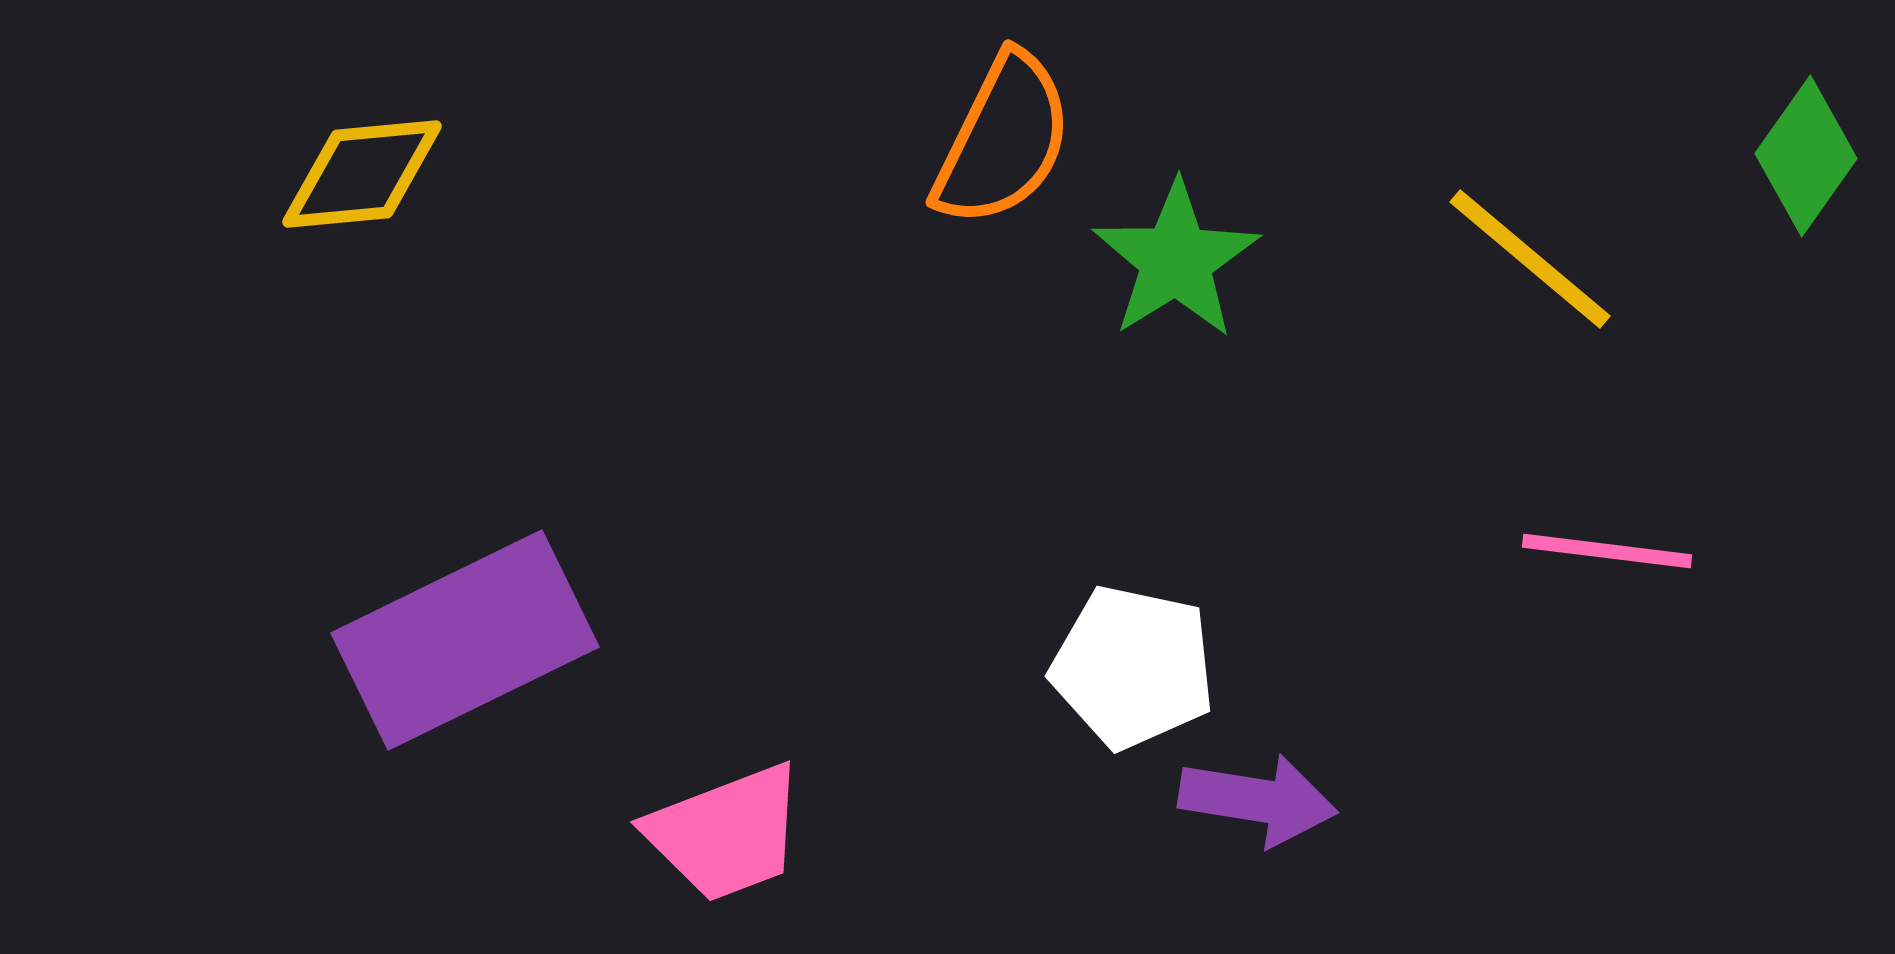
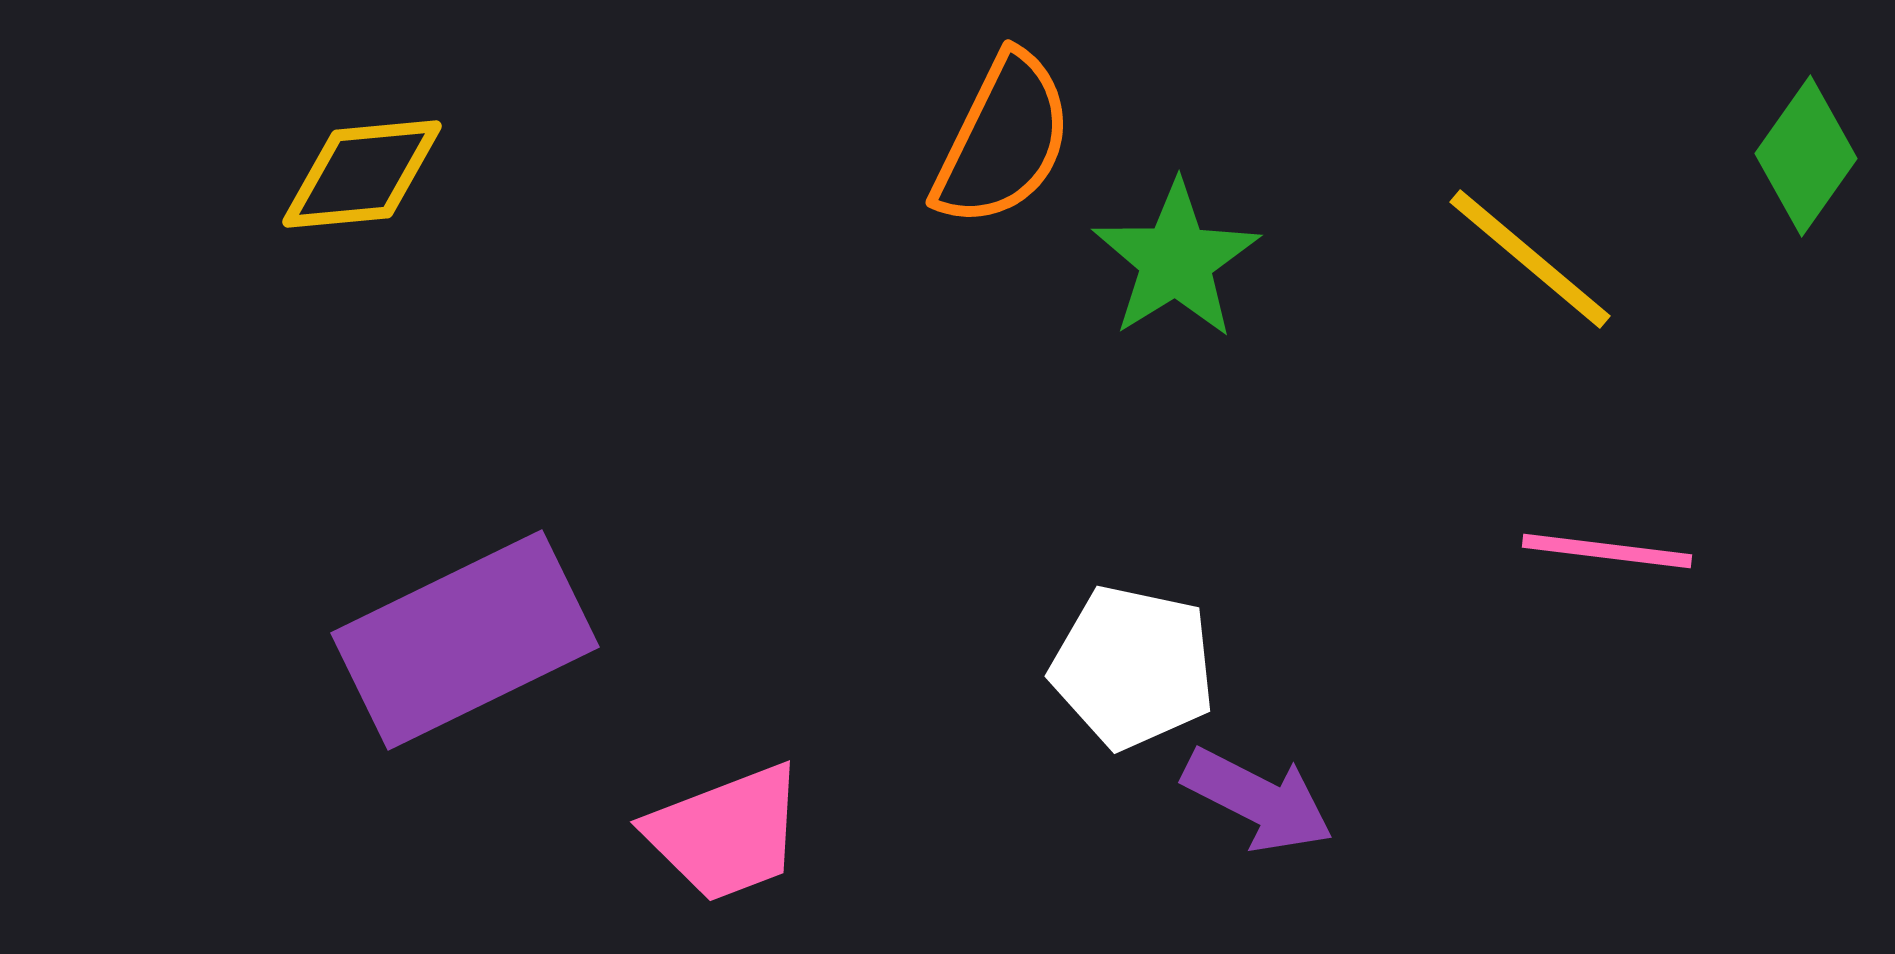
purple arrow: rotated 18 degrees clockwise
